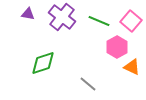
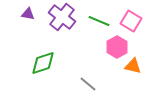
pink square: rotated 10 degrees counterclockwise
orange triangle: moved 1 px right, 1 px up; rotated 12 degrees counterclockwise
